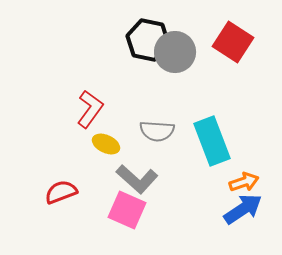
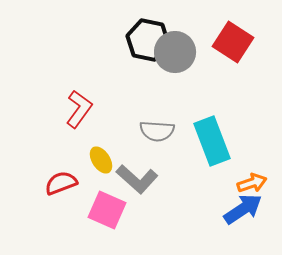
red L-shape: moved 11 px left
yellow ellipse: moved 5 px left, 16 px down; rotated 32 degrees clockwise
orange arrow: moved 8 px right, 1 px down
red semicircle: moved 9 px up
pink square: moved 20 px left
